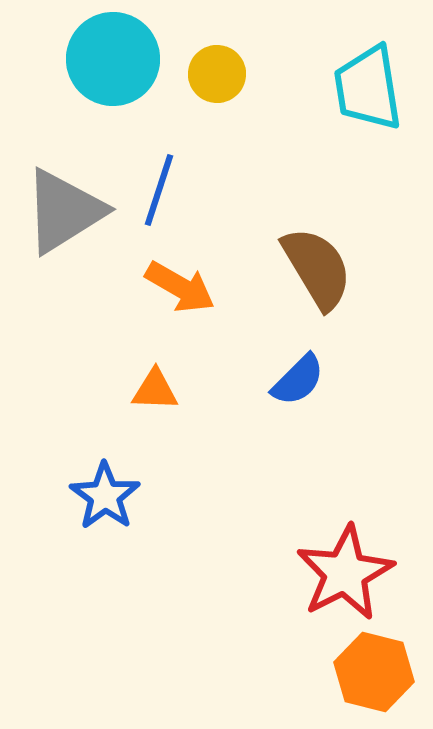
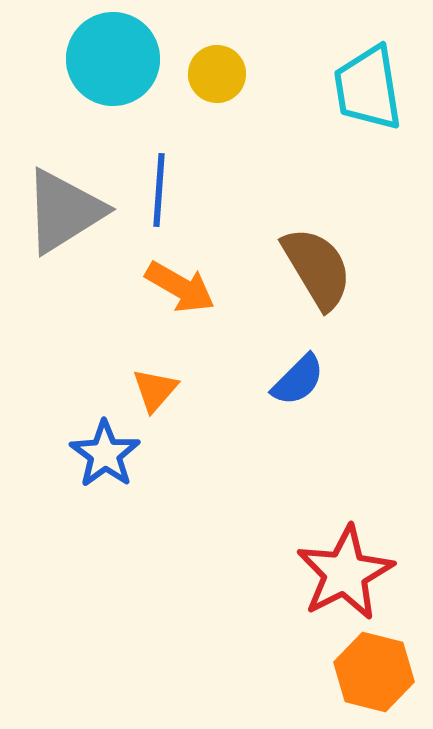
blue line: rotated 14 degrees counterclockwise
orange triangle: rotated 51 degrees counterclockwise
blue star: moved 42 px up
